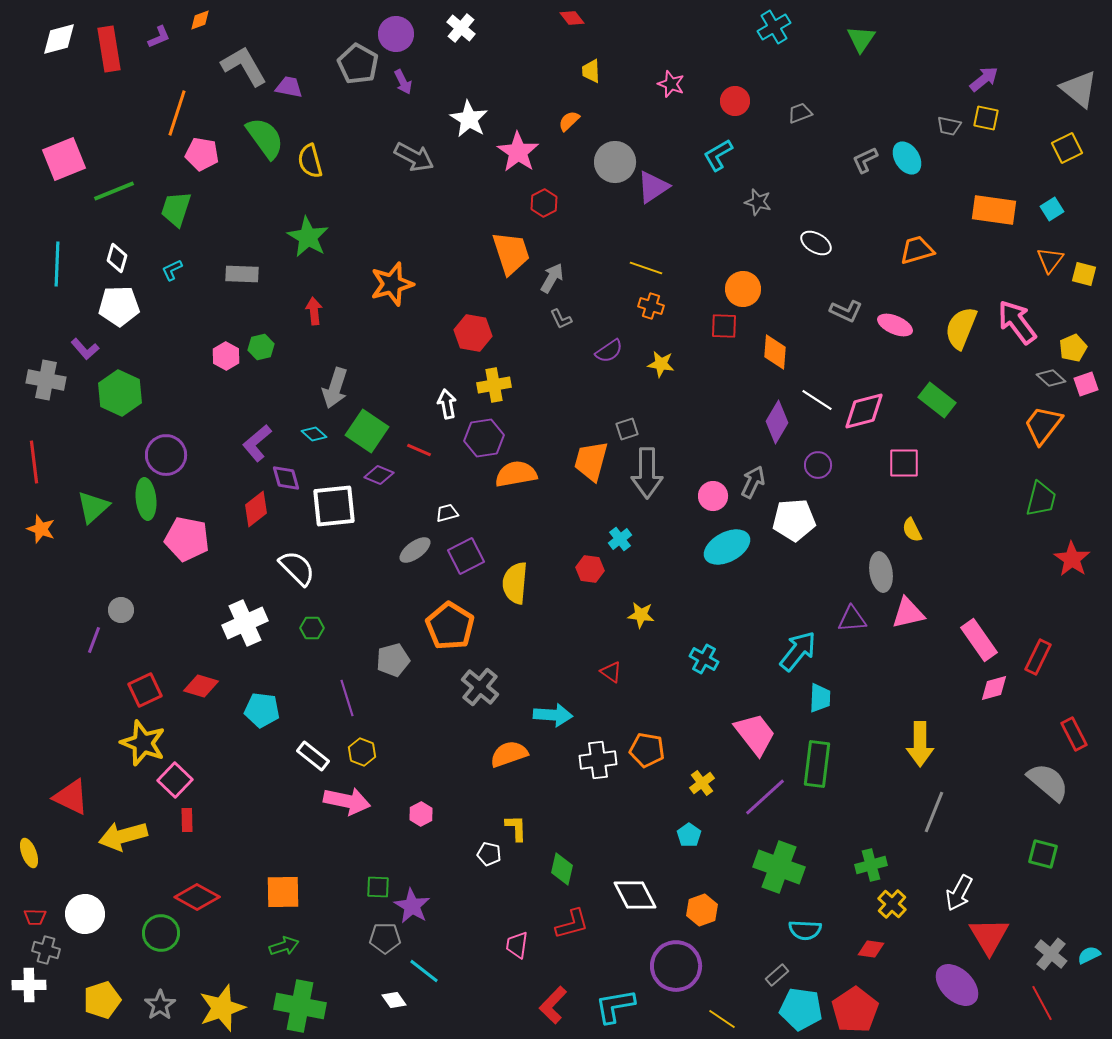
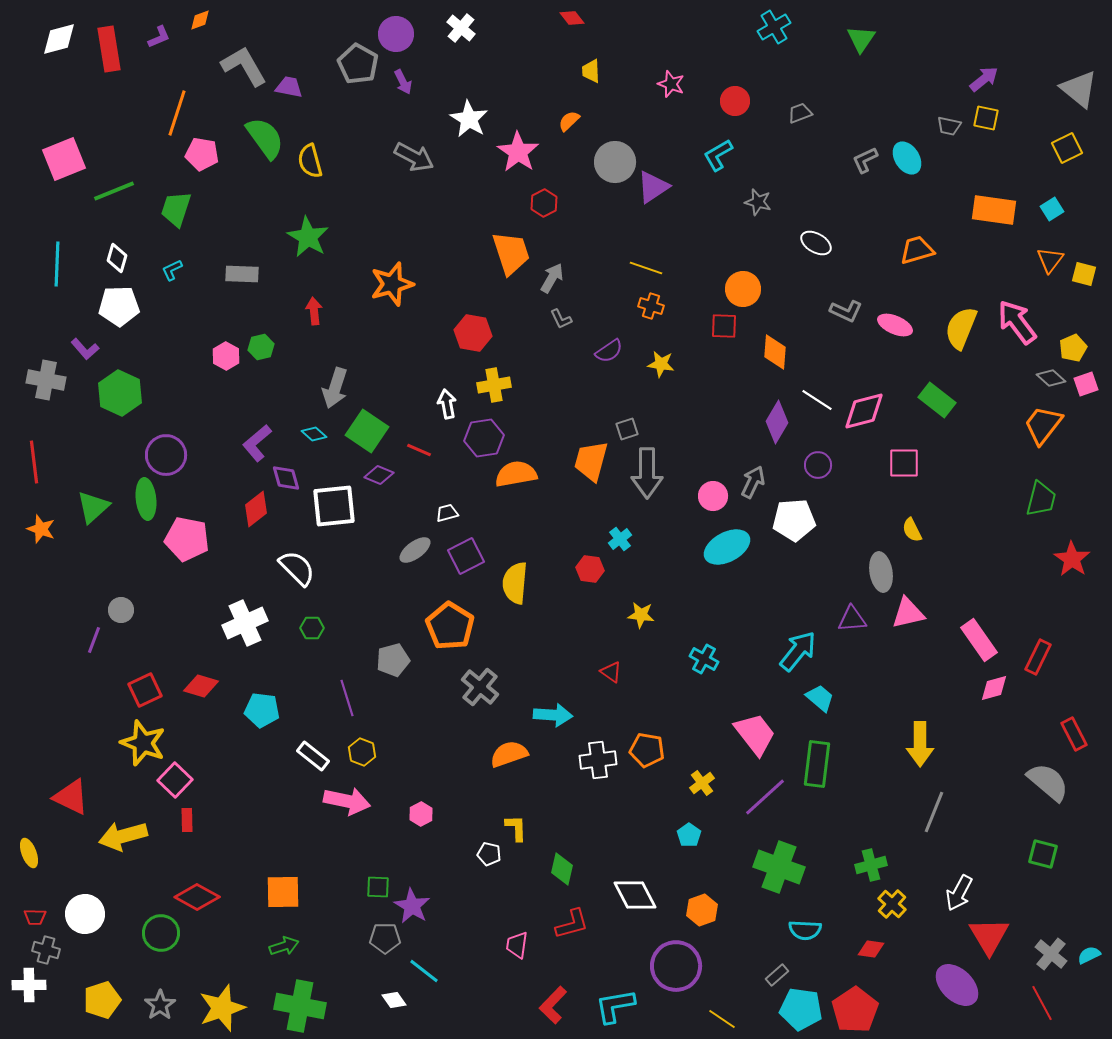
cyan trapezoid at (820, 698): rotated 52 degrees counterclockwise
